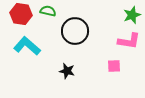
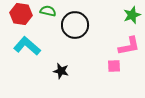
black circle: moved 6 px up
pink L-shape: moved 5 px down; rotated 20 degrees counterclockwise
black star: moved 6 px left
